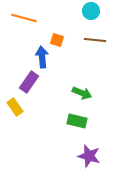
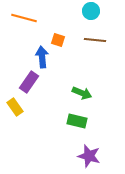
orange square: moved 1 px right
